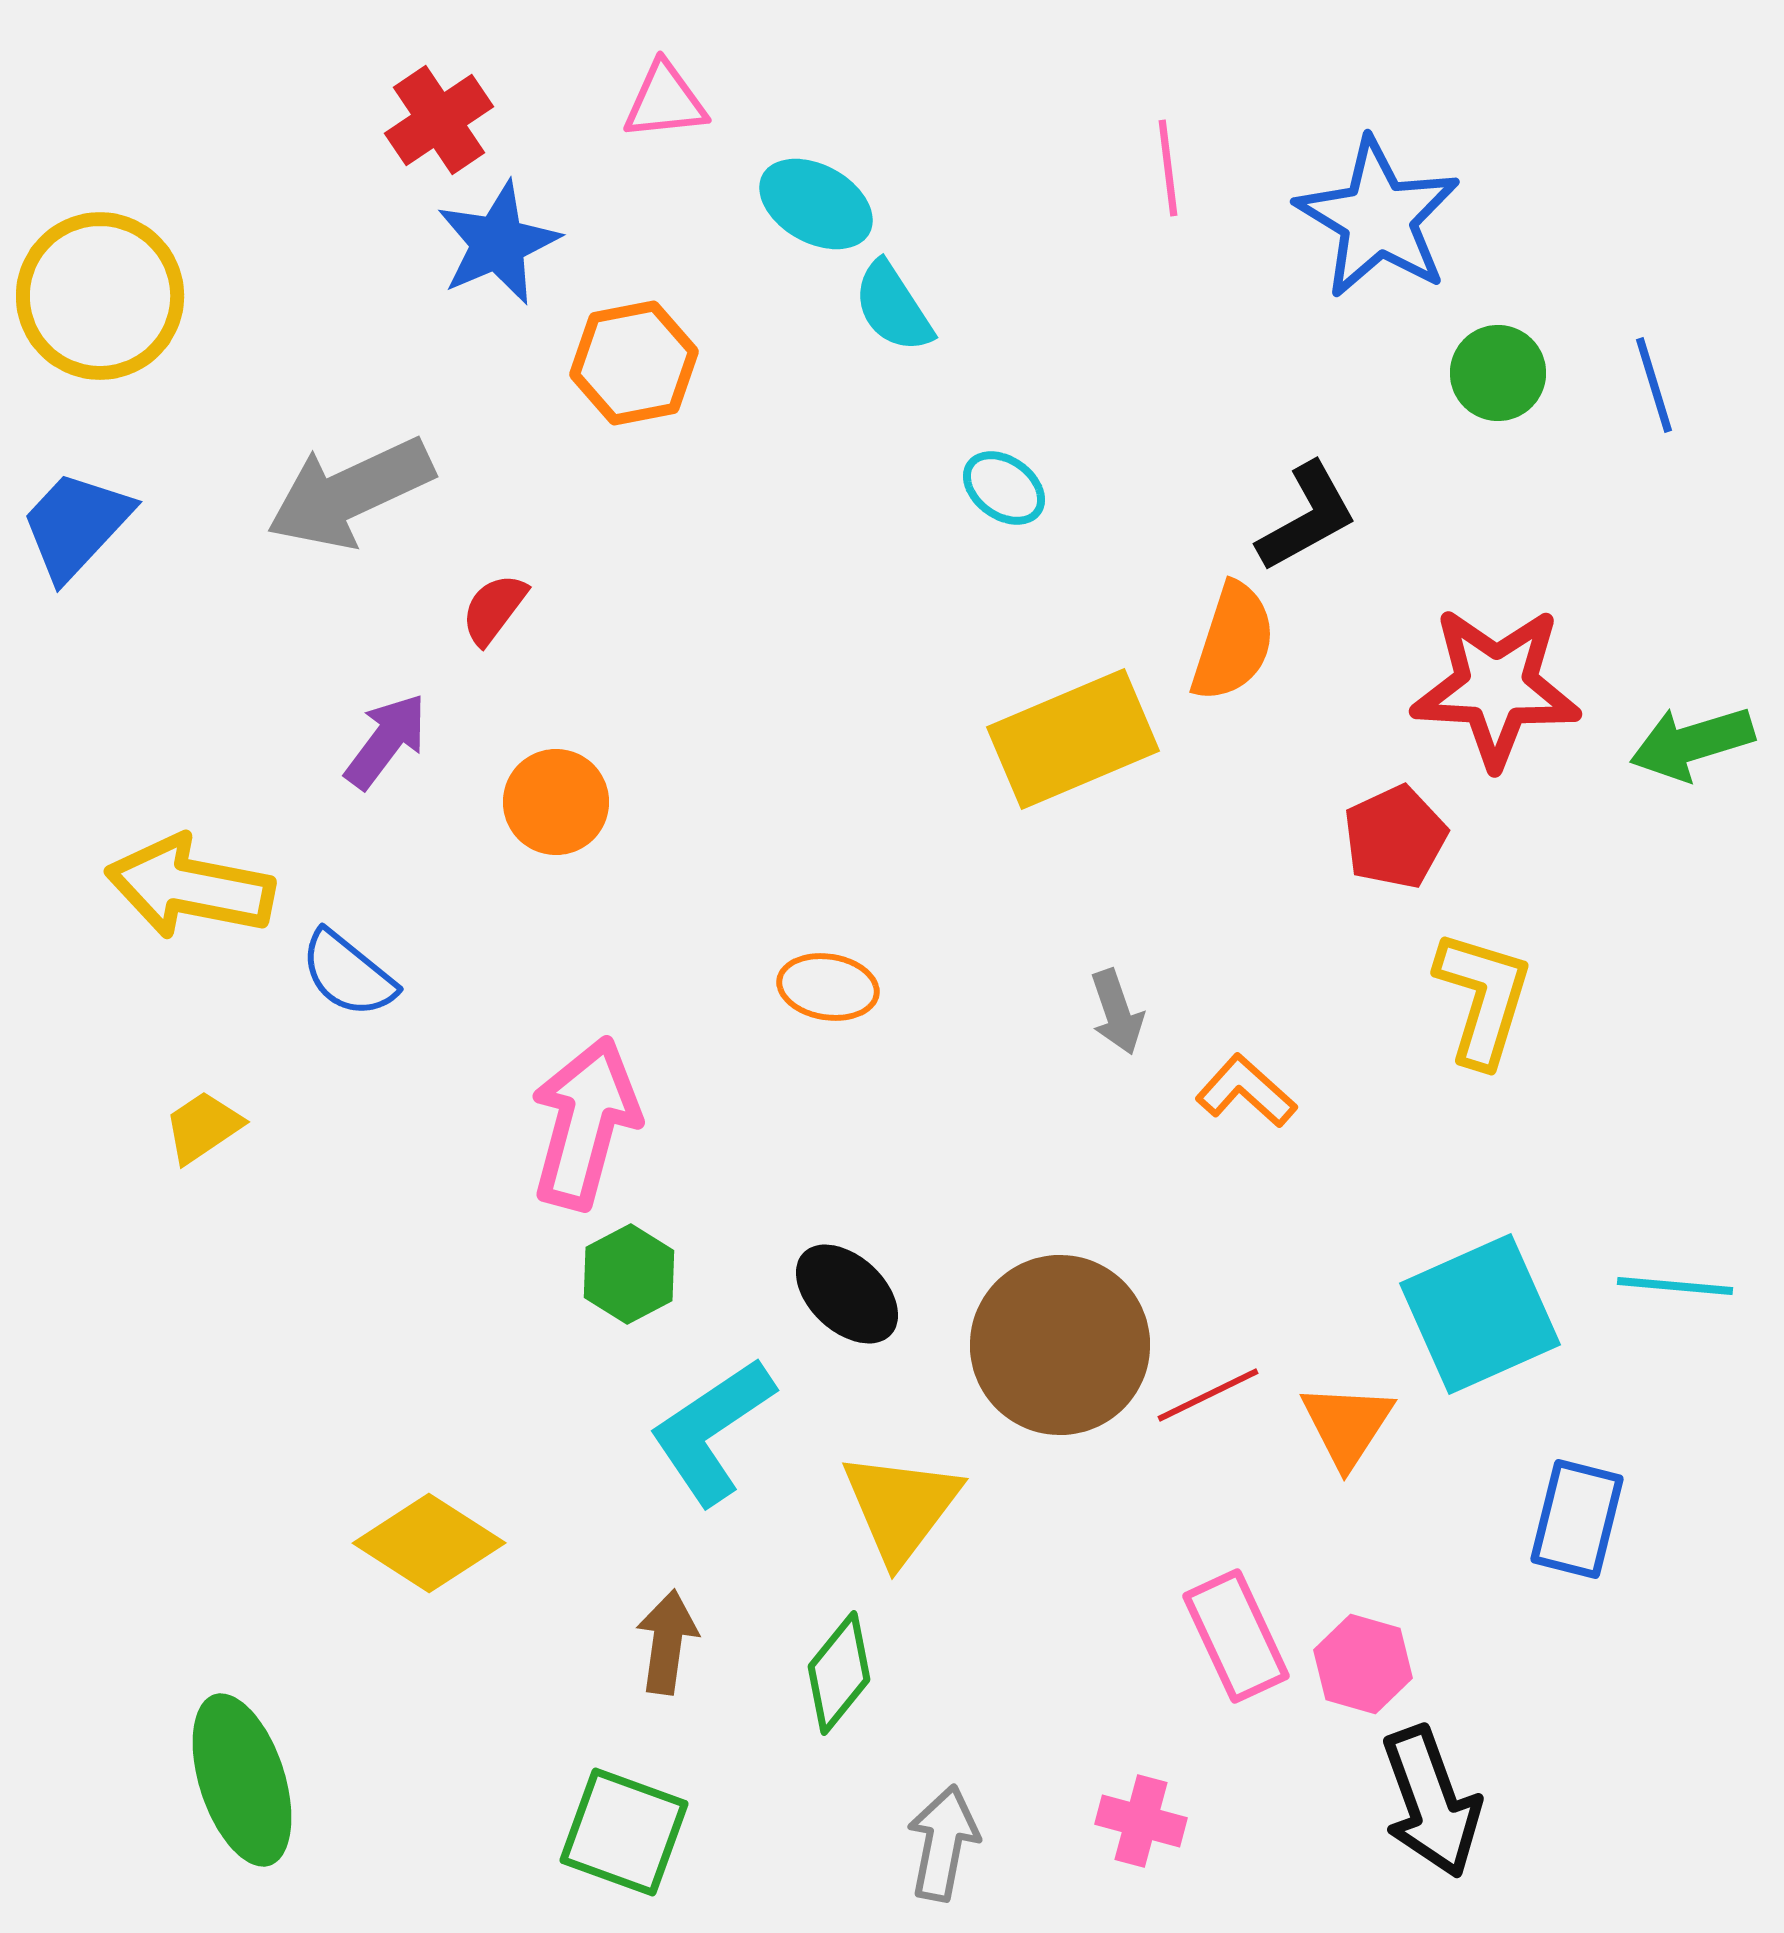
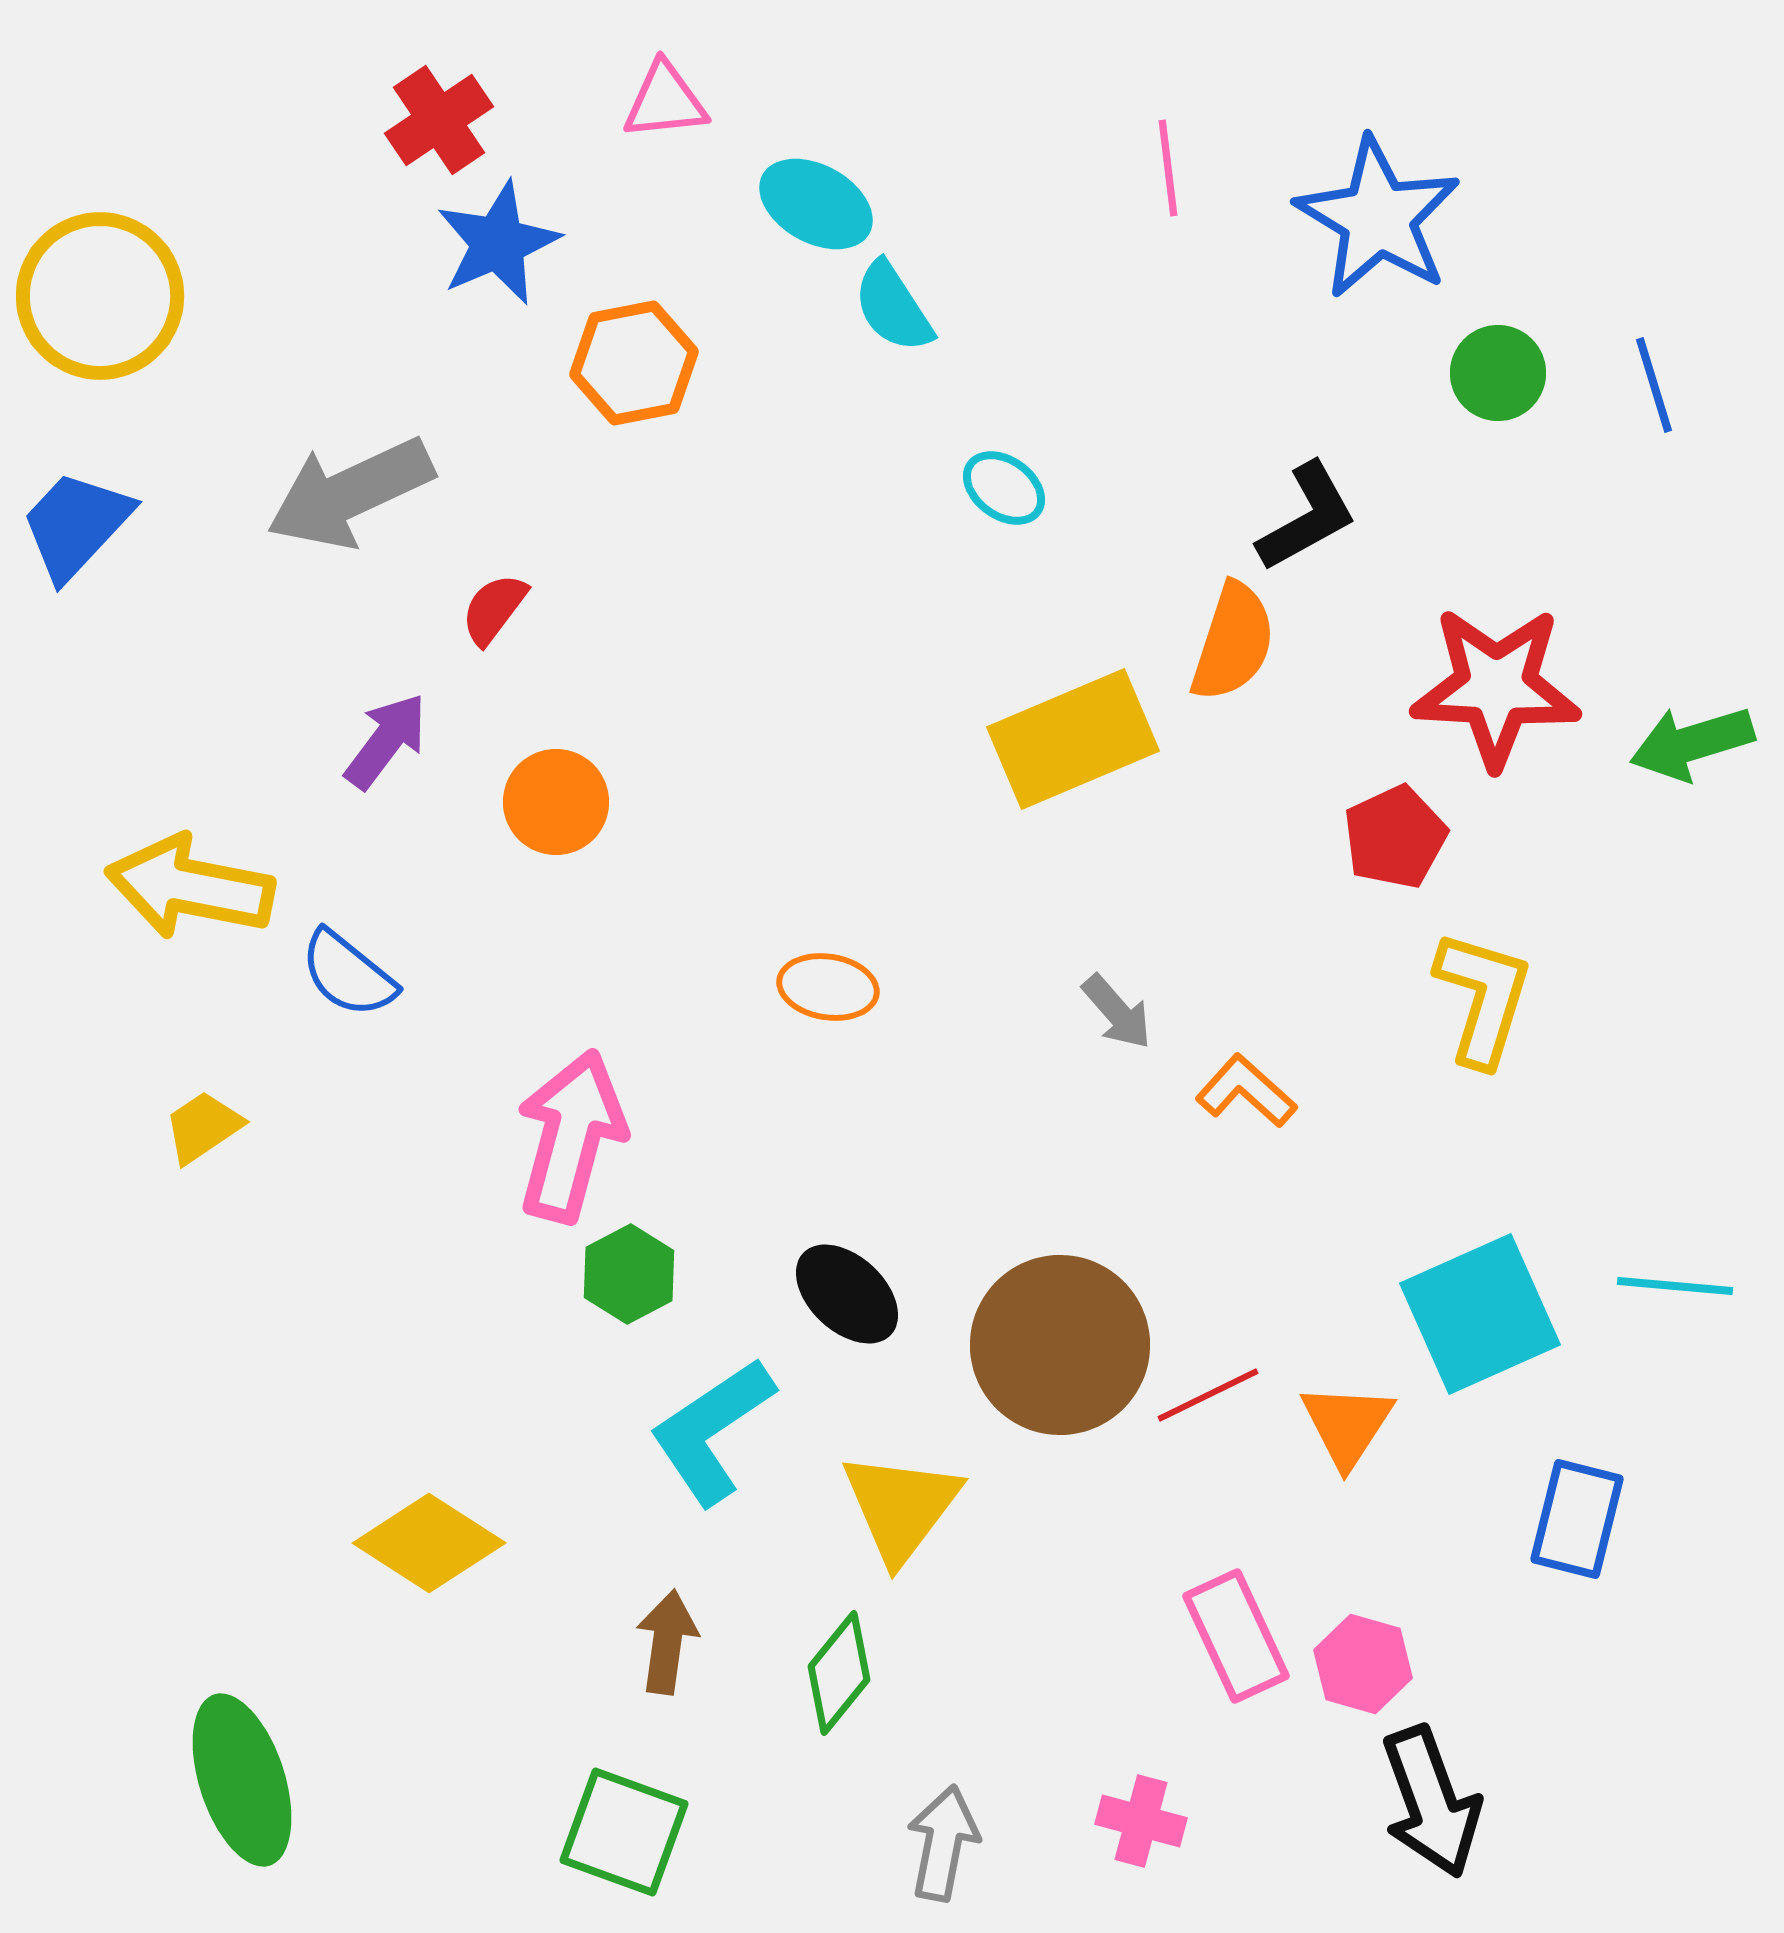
gray arrow at (1117, 1012): rotated 22 degrees counterclockwise
pink arrow at (585, 1123): moved 14 px left, 13 px down
